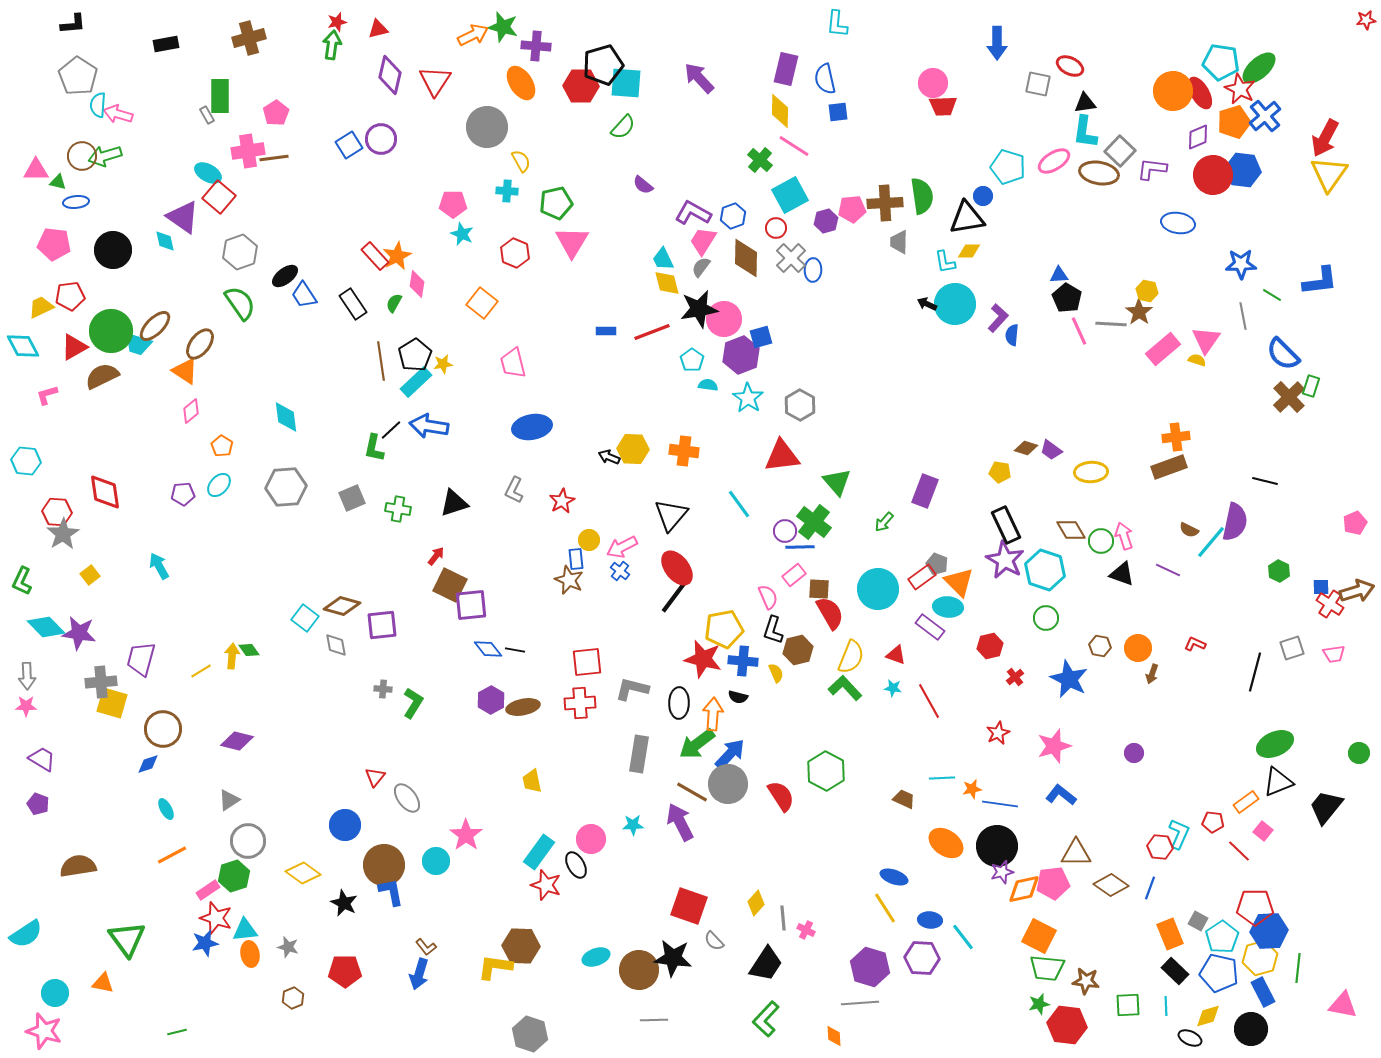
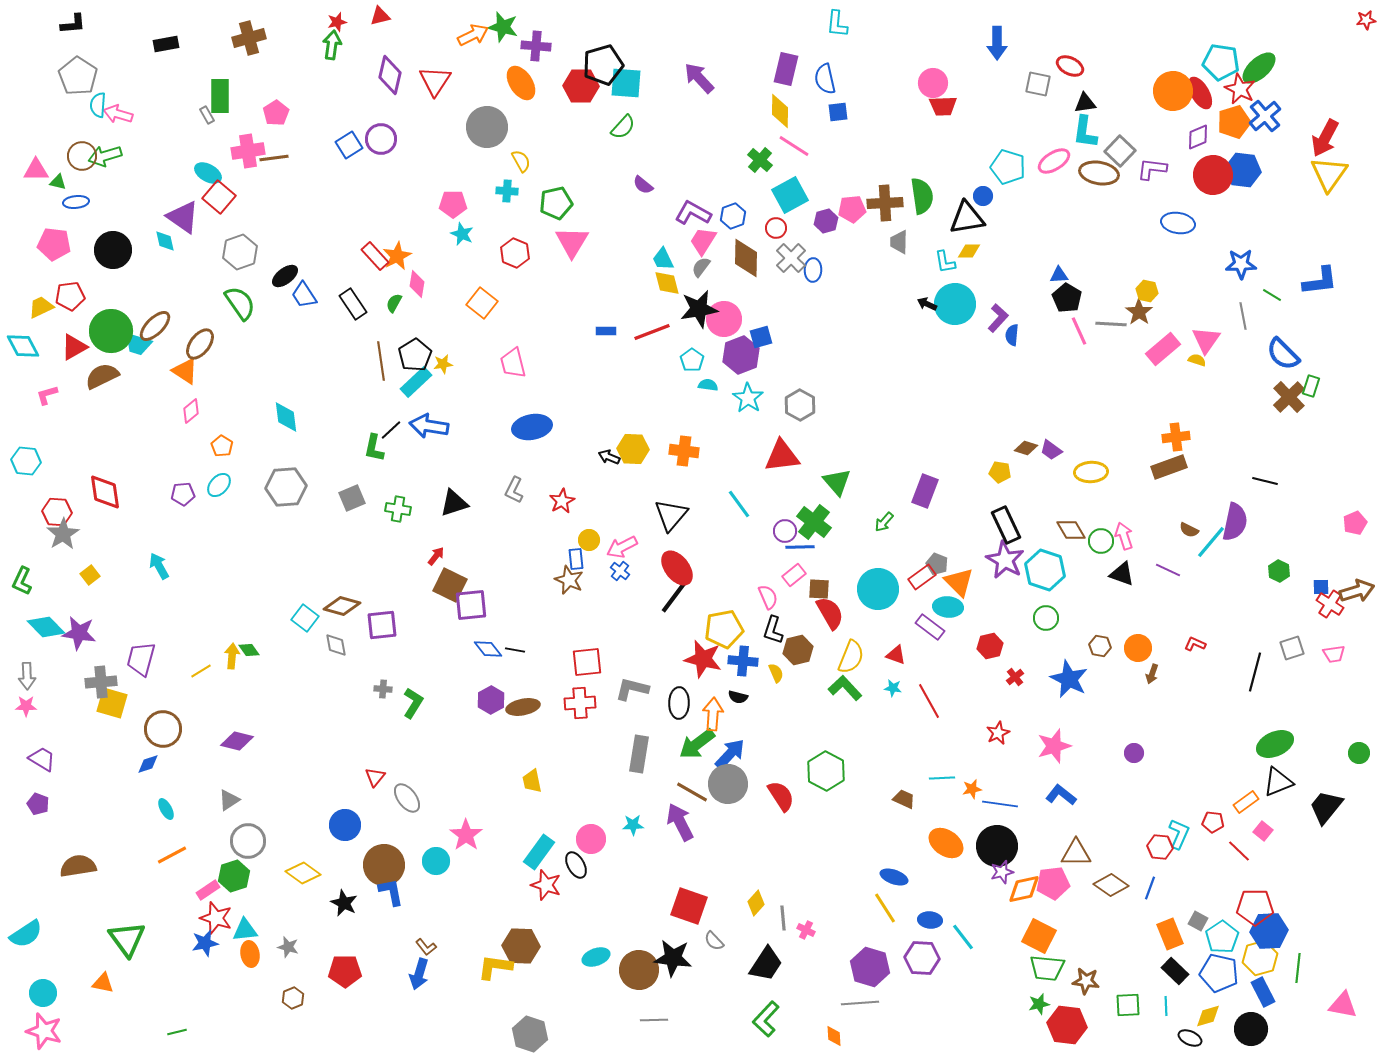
red triangle at (378, 29): moved 2 px right, 13 px up
cyan circle at (55, 993): moved 12 px left
